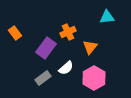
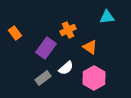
orange cross: moved 2 px up
orange triangle: rotated 35 degrees counterclockwise
